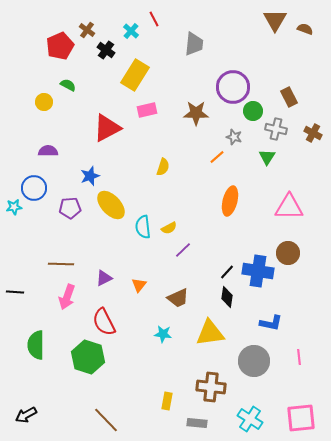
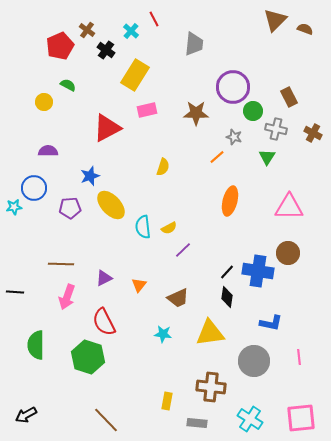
brown triangle at (275, 20): rotated 15 degrees clockwise
